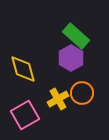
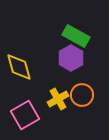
green rectangle: rotated 12 degrees counterclockwise
yellow diamond: moved 4 px left, 2 px up
orange circle: moved 2 px down
